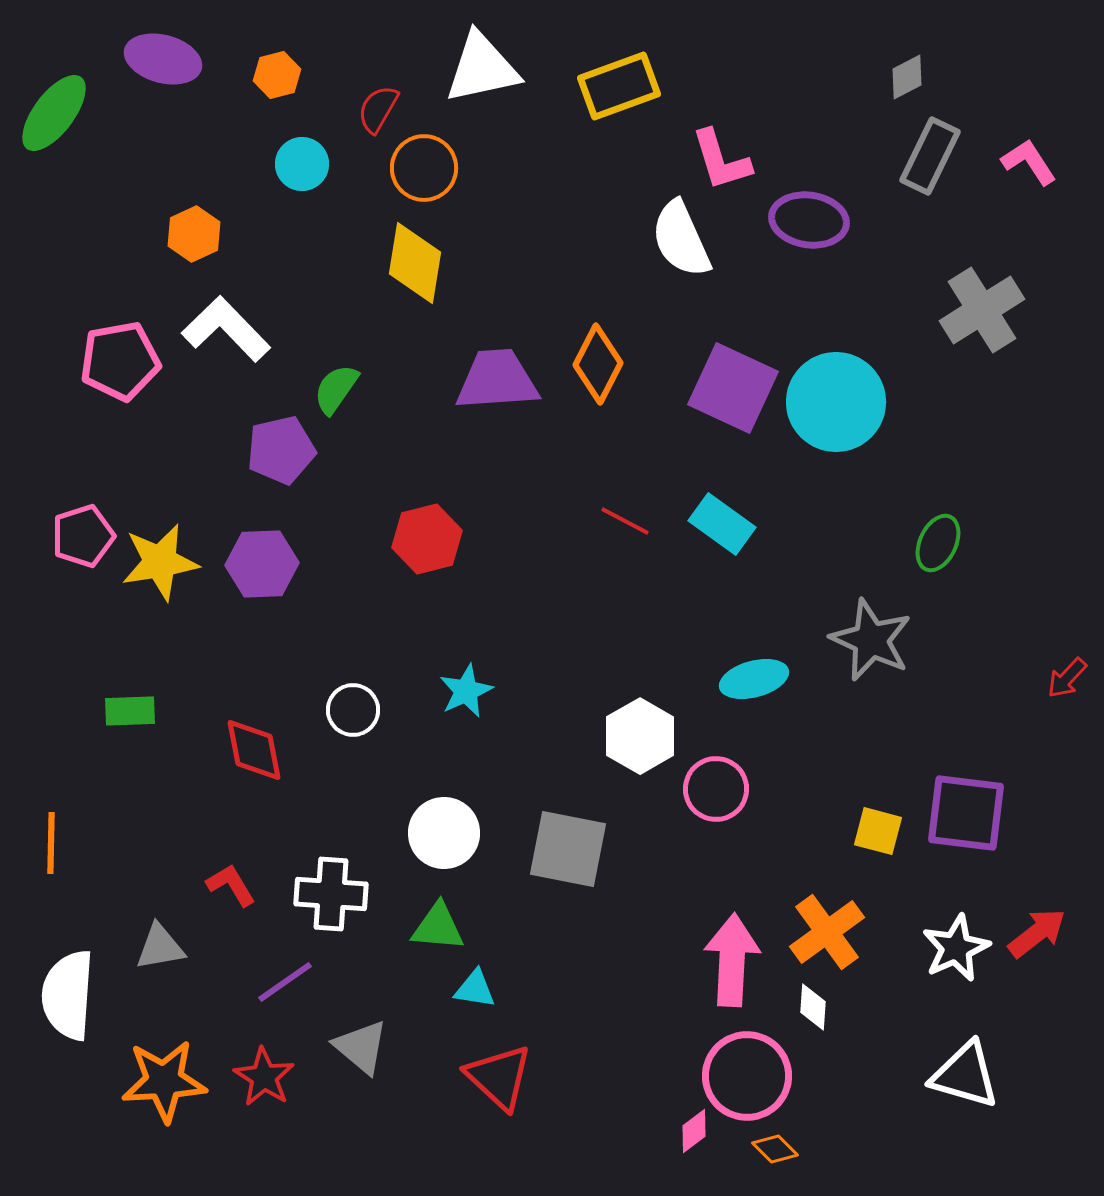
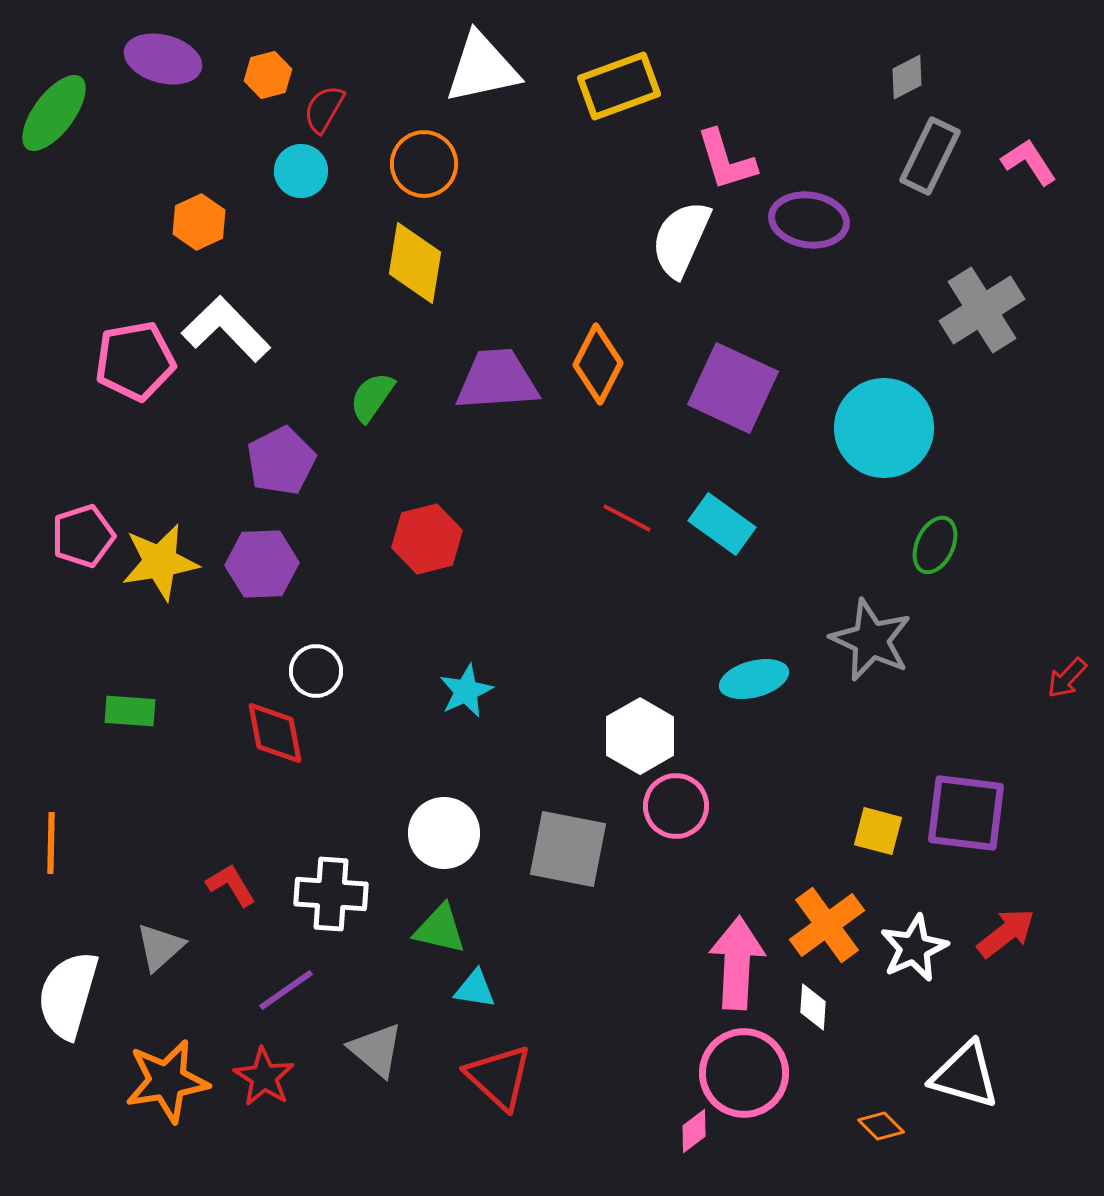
orange hexagon at (277, 75): moved 9 px left
red semicircle at (378, 109): moved 54 px left
pink L-shape at (721, 160): moved 5 px right
cyan circle at (302, 164): moved 1 px left, 7 px down
orange circle at (424, 168): moved 4 px up
orange hexagon at (194, 234): moved 5 px right, 12 px up
white semicircle at (681, 239): rotated 48 degrees clockwise
pink pentagon at (120, 361): moved 15 px right
green semicircle at (336, 389): moved 36 px right, 8 px down
cyan circle at (836, 402): moved 48 px right, 26 px down
purple pentagon at (281, 450): moved 11 px down; rotated 14 degrees counterclockwise
red line at (625, 521): moved 2 px right, 3 px up
green ellipse at (938, 543): moved 3 px left, 2 px down
white circle at (353, 710): moved 37 px left, 39 px up
green rectangle at (130, 711): rotated 6 degrees clockwise
red diamond at (254, 750): moved 21 px right, 17 px up
pink circle at (716, 789): moved 40 px left, 17 px down
green triangle at (438, 927): moved 2 px right, 2 px down; rotated 8 degrees clockwise
orange cross at (827, 932): moved 7 px up
red arrow at (1037, 933): moved 31 px left
gray triangle at (160, 947): rotated 32 degrees counterclockwise
white star at (956, 948): moved 42 px left
pink arrow at (732, 960): moved 5 px right, 3 px down
purple line at (285, 982): moved 1 px right, 8 px down
white semicircle at (68, 995): rotated 12 degrees clockwise
gray triangle at (361, 1047): moved 15 px right, 3 px down
pink circle at (747, 1076): moved 3 px left, 3 px up
orange star at (164, 1081): moved 3 px right; rotated 6 degrees counterclockwise
orange diamond at (775, 1149): moved 106 px right, 23 px up
